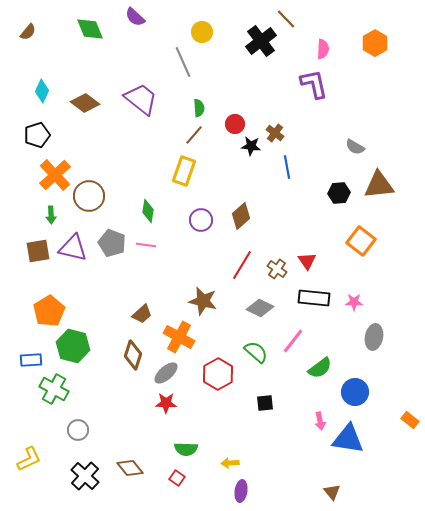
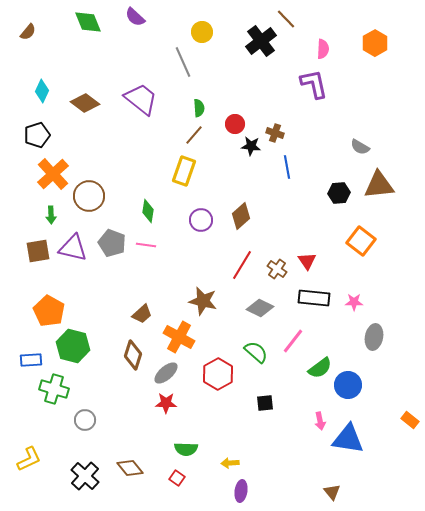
green diamond at (90, 29): moved 2 px left, 7 px up
brown cross at (275, 133): rotated 18 degrees counterclockwise
gray semicircle at (355, 147): moved 5 px right
orange cross at (55, 175): moved 2 px left, 1 px up
orange pentagon at (49, 311): rotated 12 degrees counterclockwise
green cross at (54, 389): rotated 12 degrees counterclockwise
blue circle at (355, 392): moved 7 px left, 7 px up
gray circle at (78, 430): moved 7 px right, 10 px up
